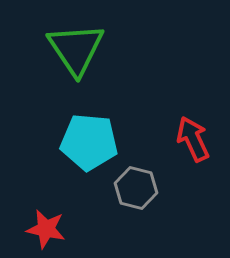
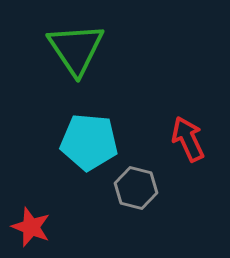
red arrow: moved 5 px left
red star: moved 15 px left, 2 px up; rotated 9 degrees clockwise
